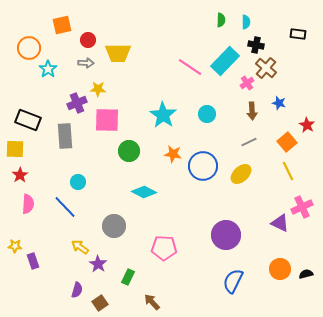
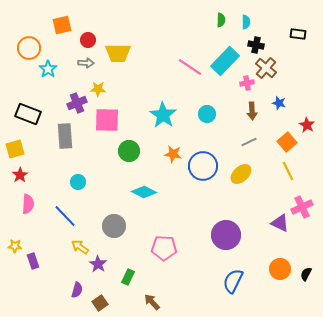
pink cross at (247, 83): rotated 24 degrees clockwise
black rectangle at (28, 120): moved 6 px up
yellow square at (15, 149): rotated 18 degrees counterclockwise
blue line at (65, 207): moved 9 px down
black semicircle at (306, 274): rotated 48 degrees counterclockwise
